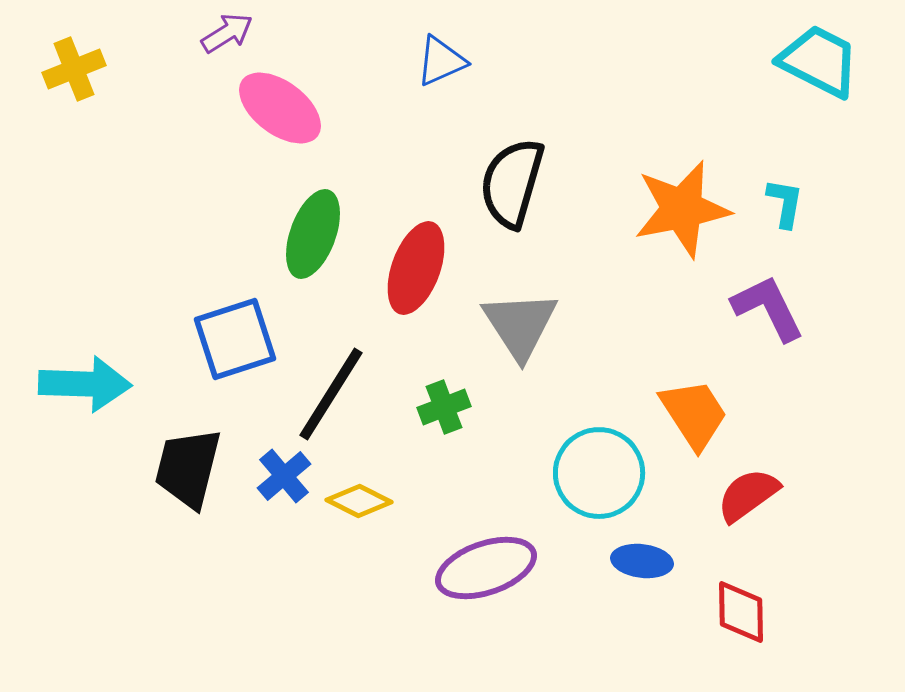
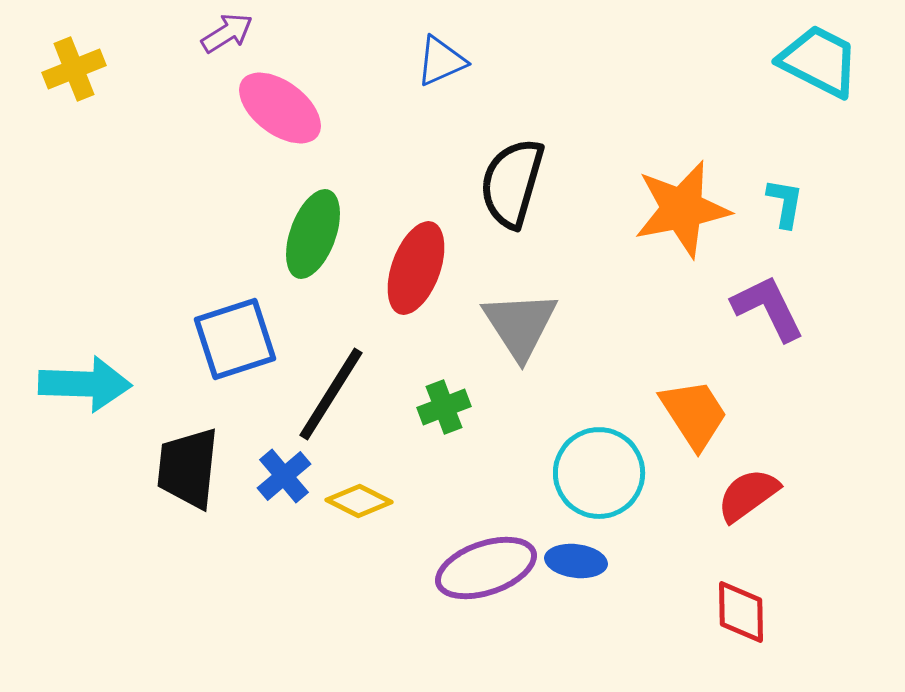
black trapezoid: rotated 8 degrees counterclockwise
blue ellipse: moved 66 px left
